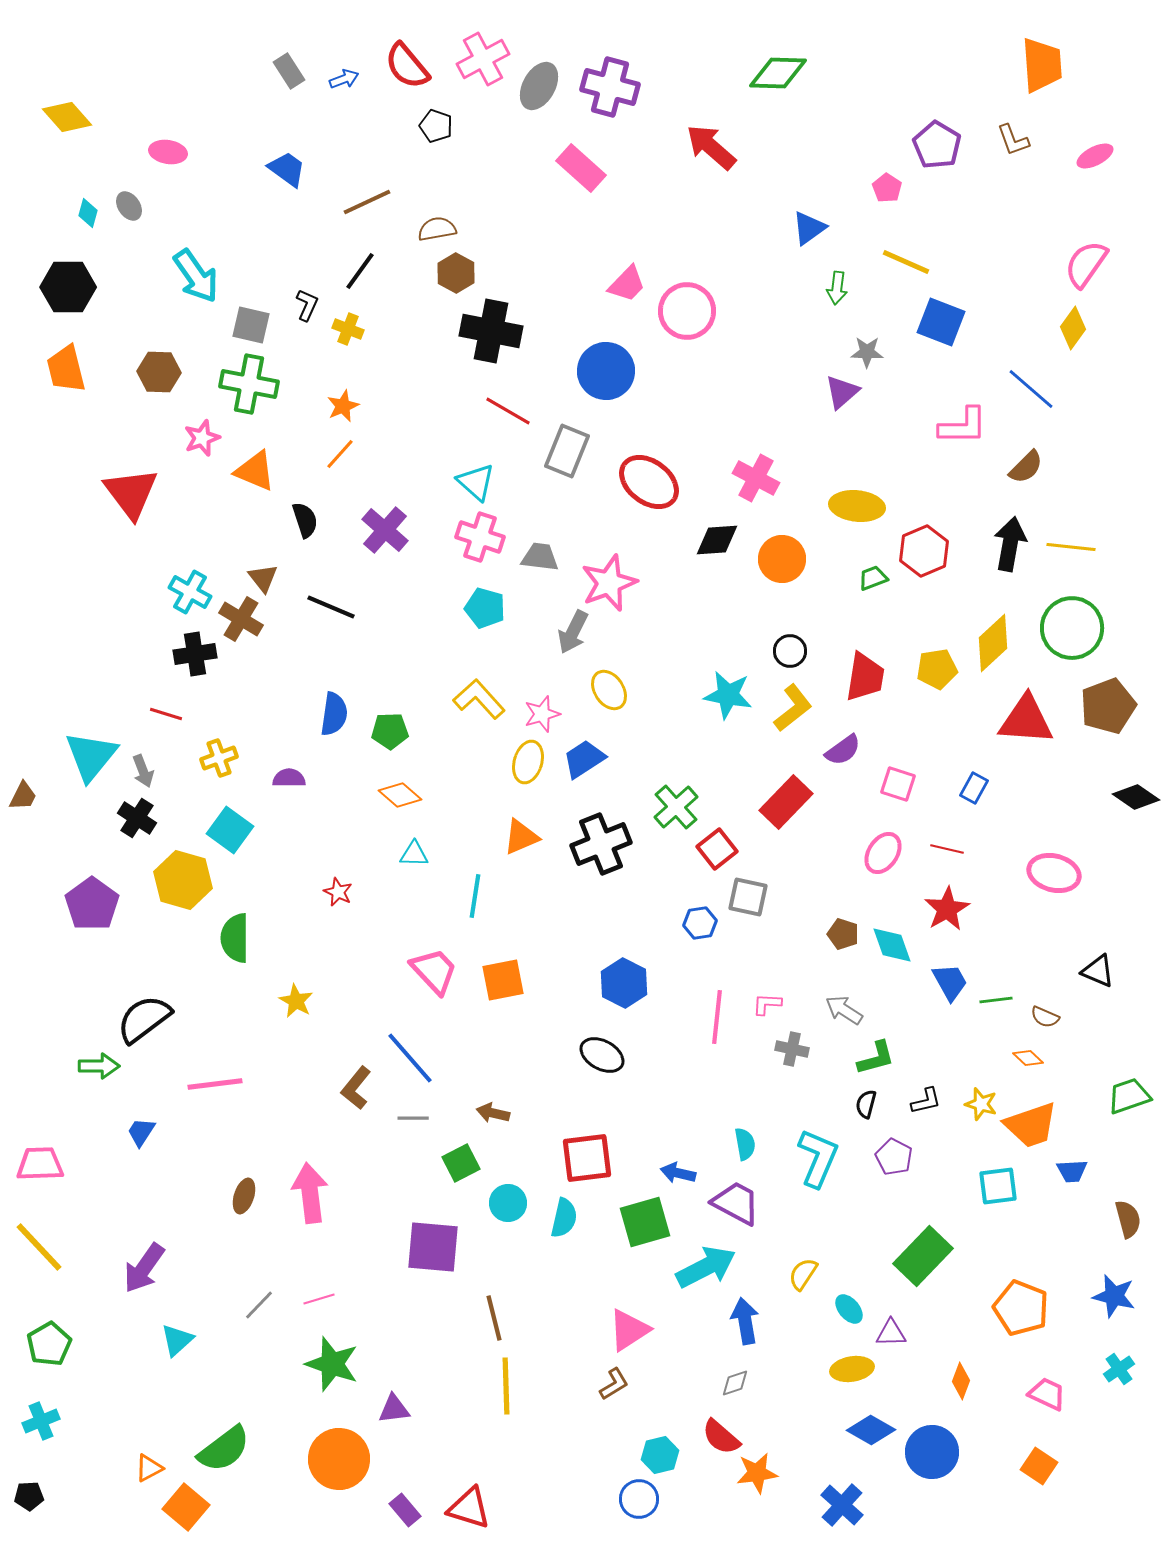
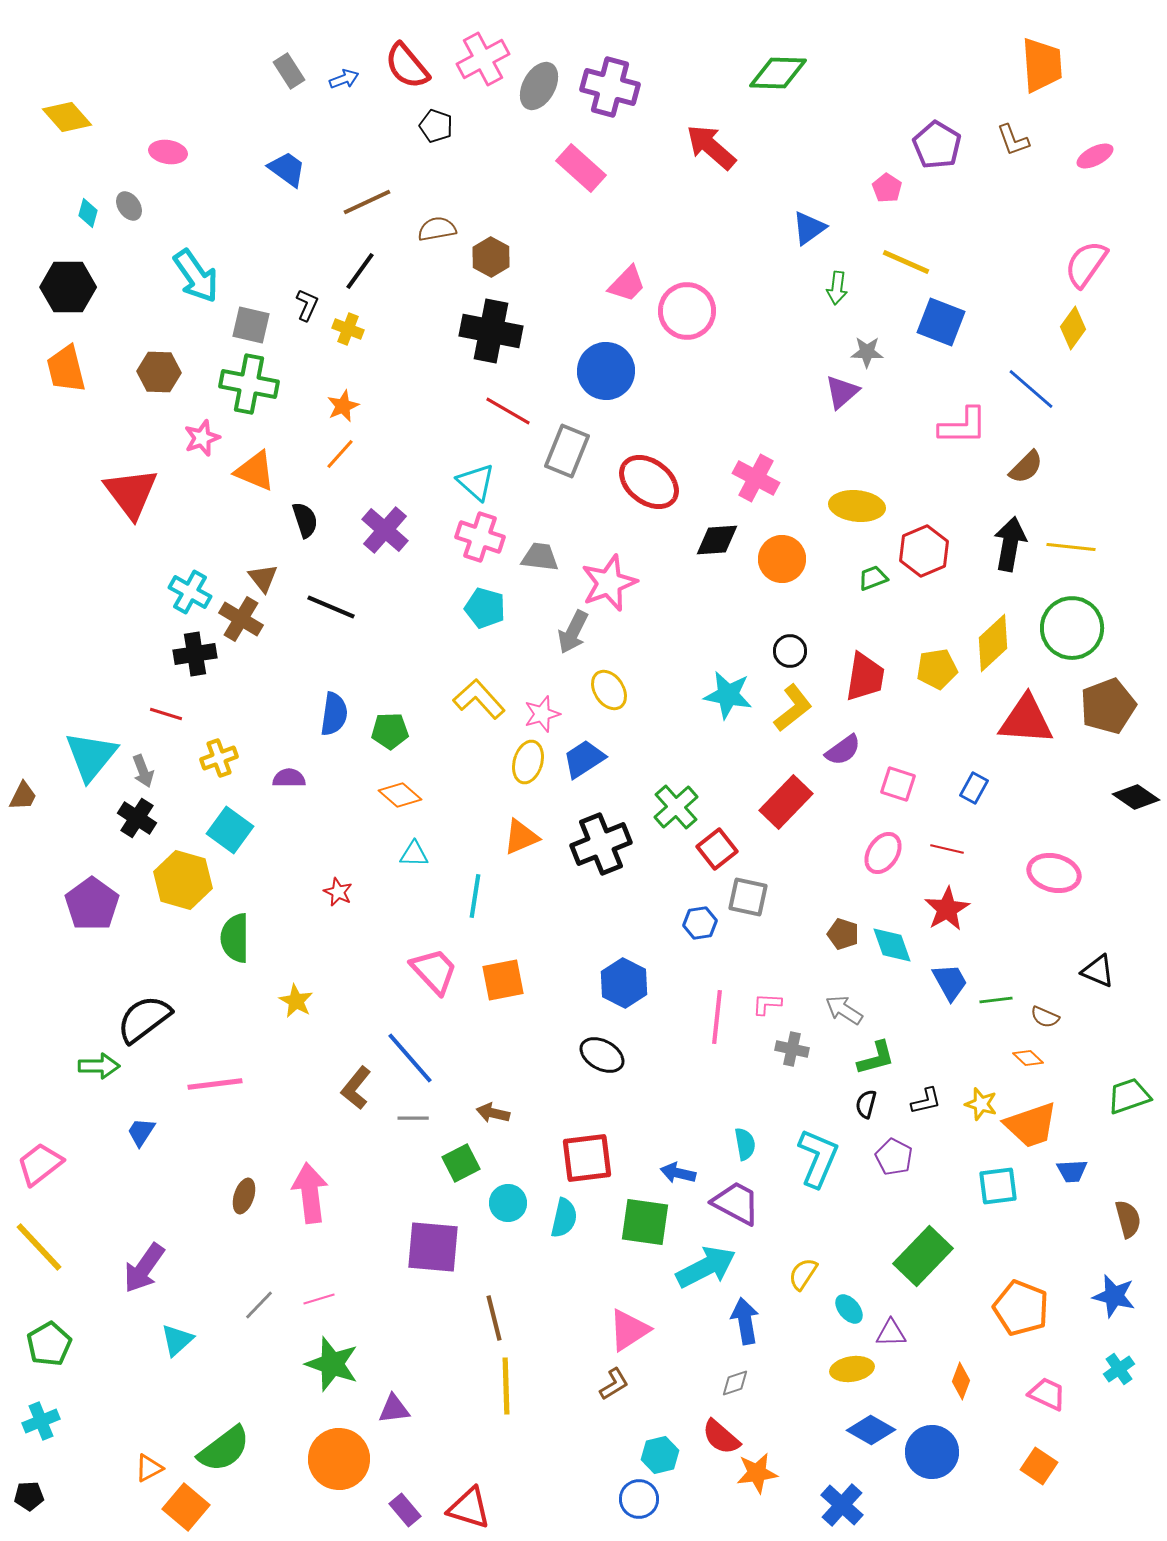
brown hexagon at (456, 273): moved 35 px right, 16 px up
pink trapezoid at (40, 1164): rotated 36 degrees counterclockwise
green square at (645, 1222): rotated 24 degrees clockwise
